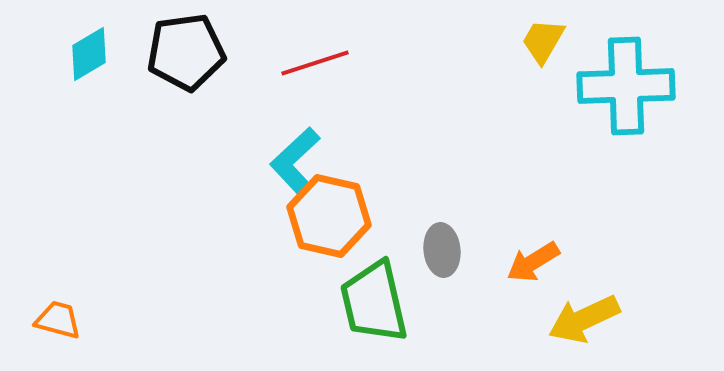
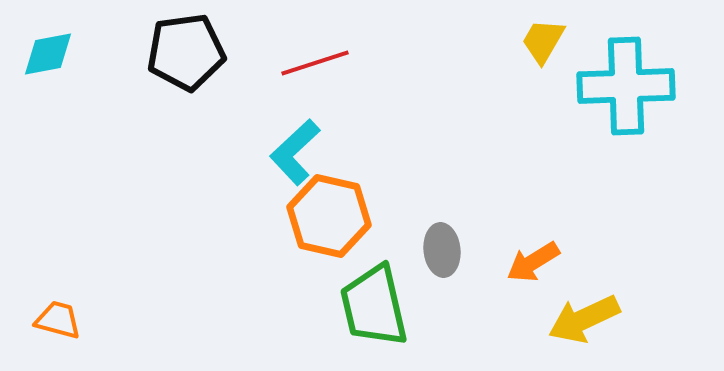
cyan diamond: moved 41 px left; rotated 20 degrees clockwise
cyan L-shape: moved 8 px up
green trapezoid: moved 4 px down
